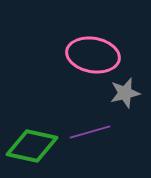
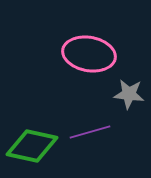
pink ellipse: moved 4 px left, 1 px up
gray star: moved 4 px right, 1 px down; rotated 20 degrees clockwise
